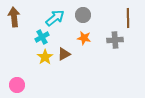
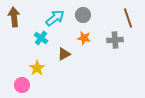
brown line: rotated 18 degrees counterclockwise
cyan cross: moved 1 px left, 1 px down; rotated 24 degrees counterclockwise
yellow star: moved 8 px left, 11 px down
pink circle: moved 5 px right
